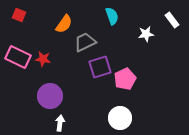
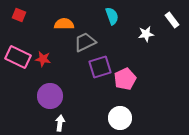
orange semicircle: rotated 126 degrees counterclockwise
